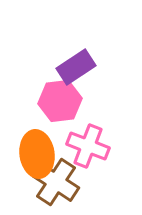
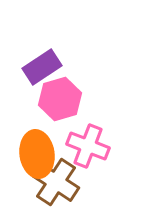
purple rectangle: moved 34 px left
pink hexagon: moved 2 px up; rotated 9 degrees counterclockwise
